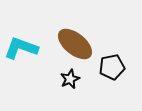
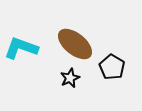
black pentagon: rotated 30 degrees counterclockwise
black star: moved 1 px up
